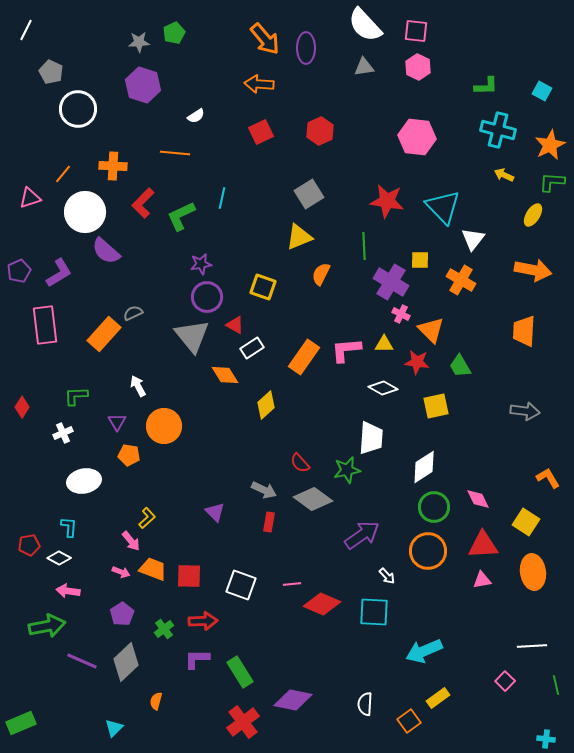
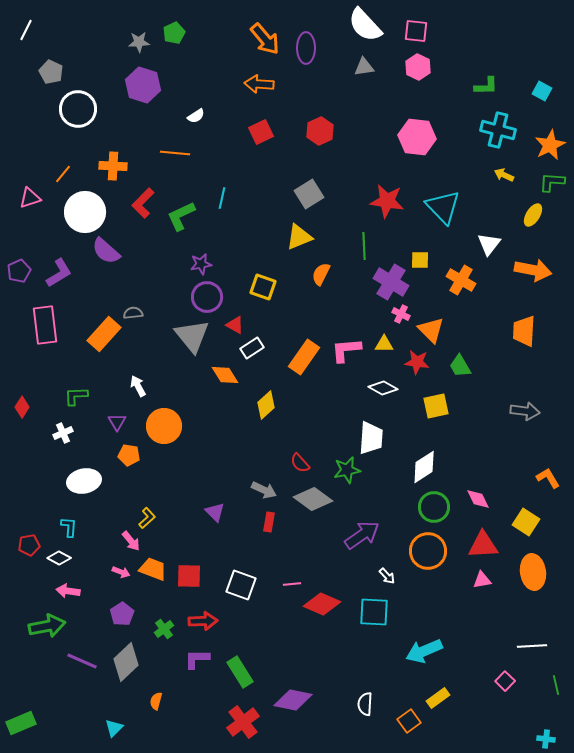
white triangle at (473, 239): moved 16 px right, 5 px down
gray semicircle at (133, 313): rotated 18 degrees clockwise
